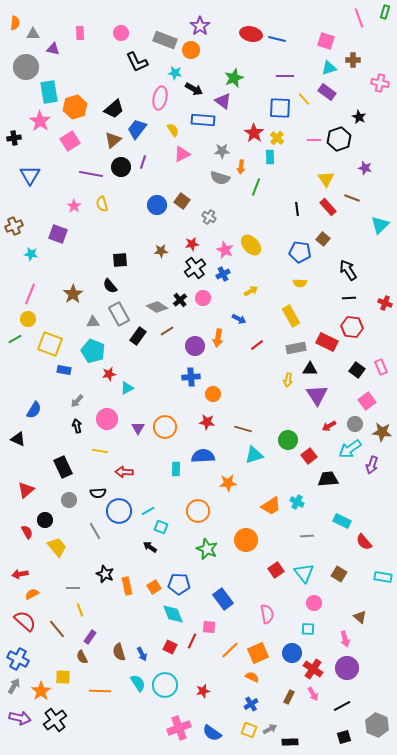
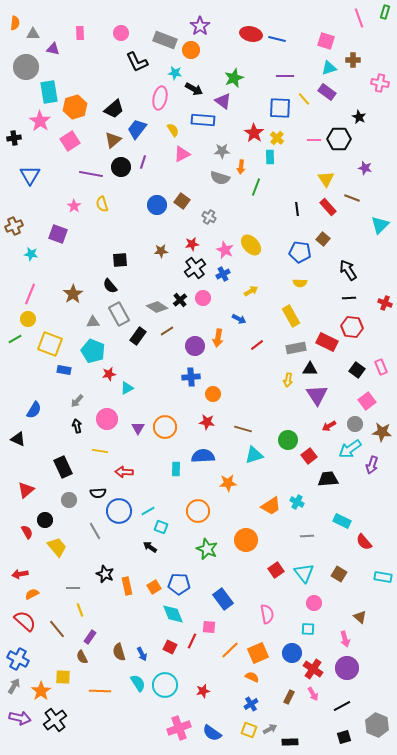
black hexagon at (339, 139): rotated 20 degrees clockwise
